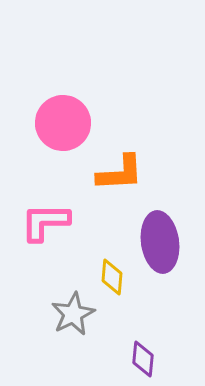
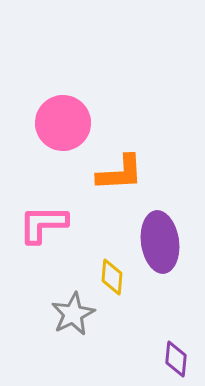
pink L-shape: moved 2 px left, 2 px down
purple diamond: moved 33 px right
